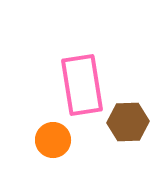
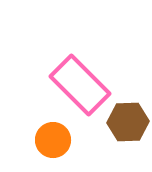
pink rectangle: moved 2 px left; rotated 36 degrees counterclockwise
